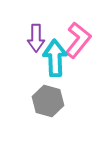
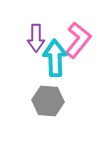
gray hexagon: rotated 12 degrees counterclockwise
